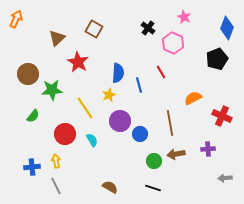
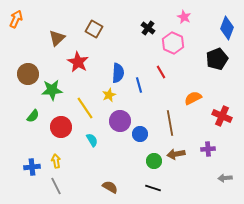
red circle: moved 4 px left, 7 px up
